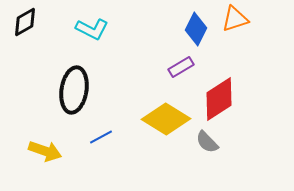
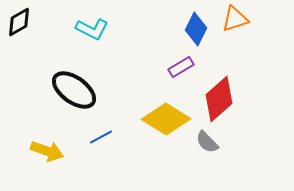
black diamond: moved 6 px left
black ellipse: rotated 63 degrees counterclockwise
red diamond: rotated 9 degrees counterclockwise
yellow arrow: moved 2 px right
